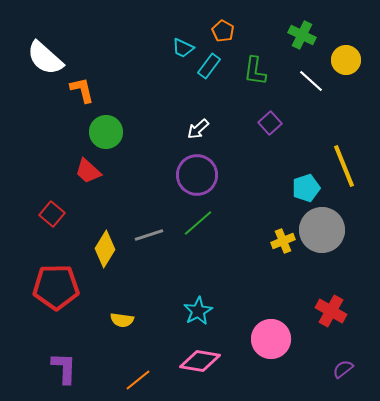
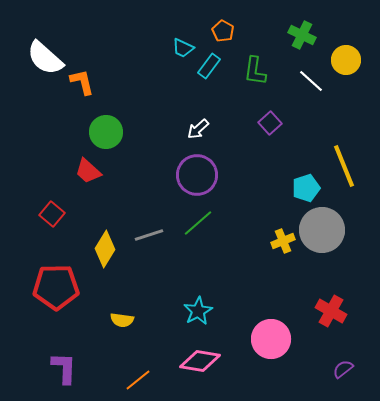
orange L-shape: moved 8 px up
